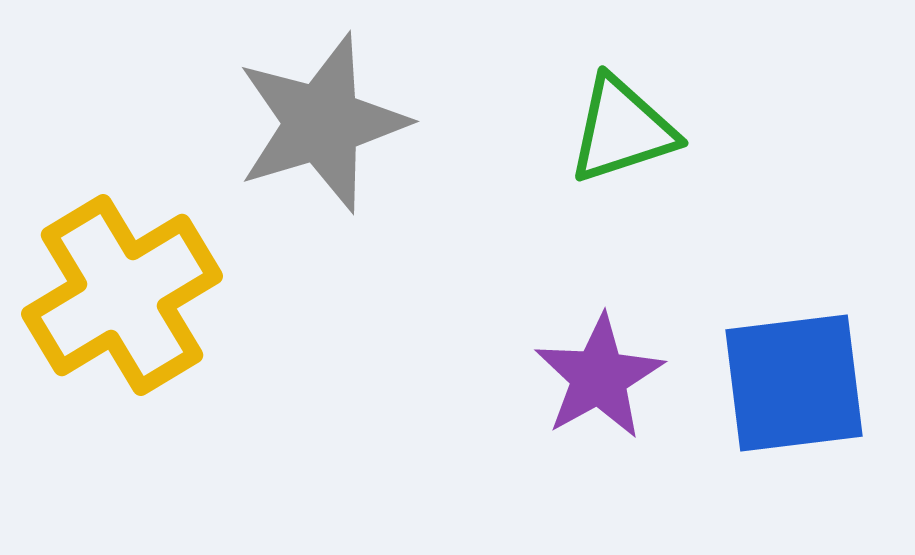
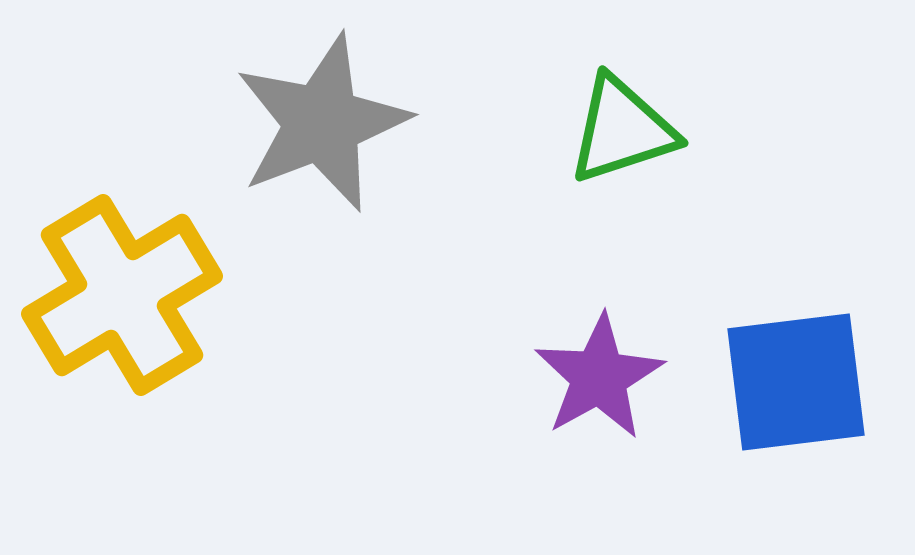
gray star: rotated 4 degrees counterclockwise
blue square: moved 2 px right, 1 px up
